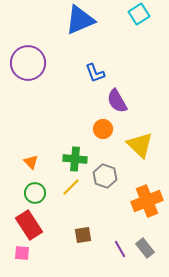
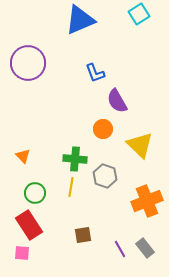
orange triangle: moved 8 px left, 6 px up
yellow line: rotated 36 degrees counterclockwise
